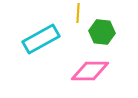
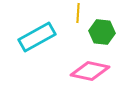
cyan rectangle: moved 4 px left, 2 px up
pink diamond: rotated 12 degrees clockwise
